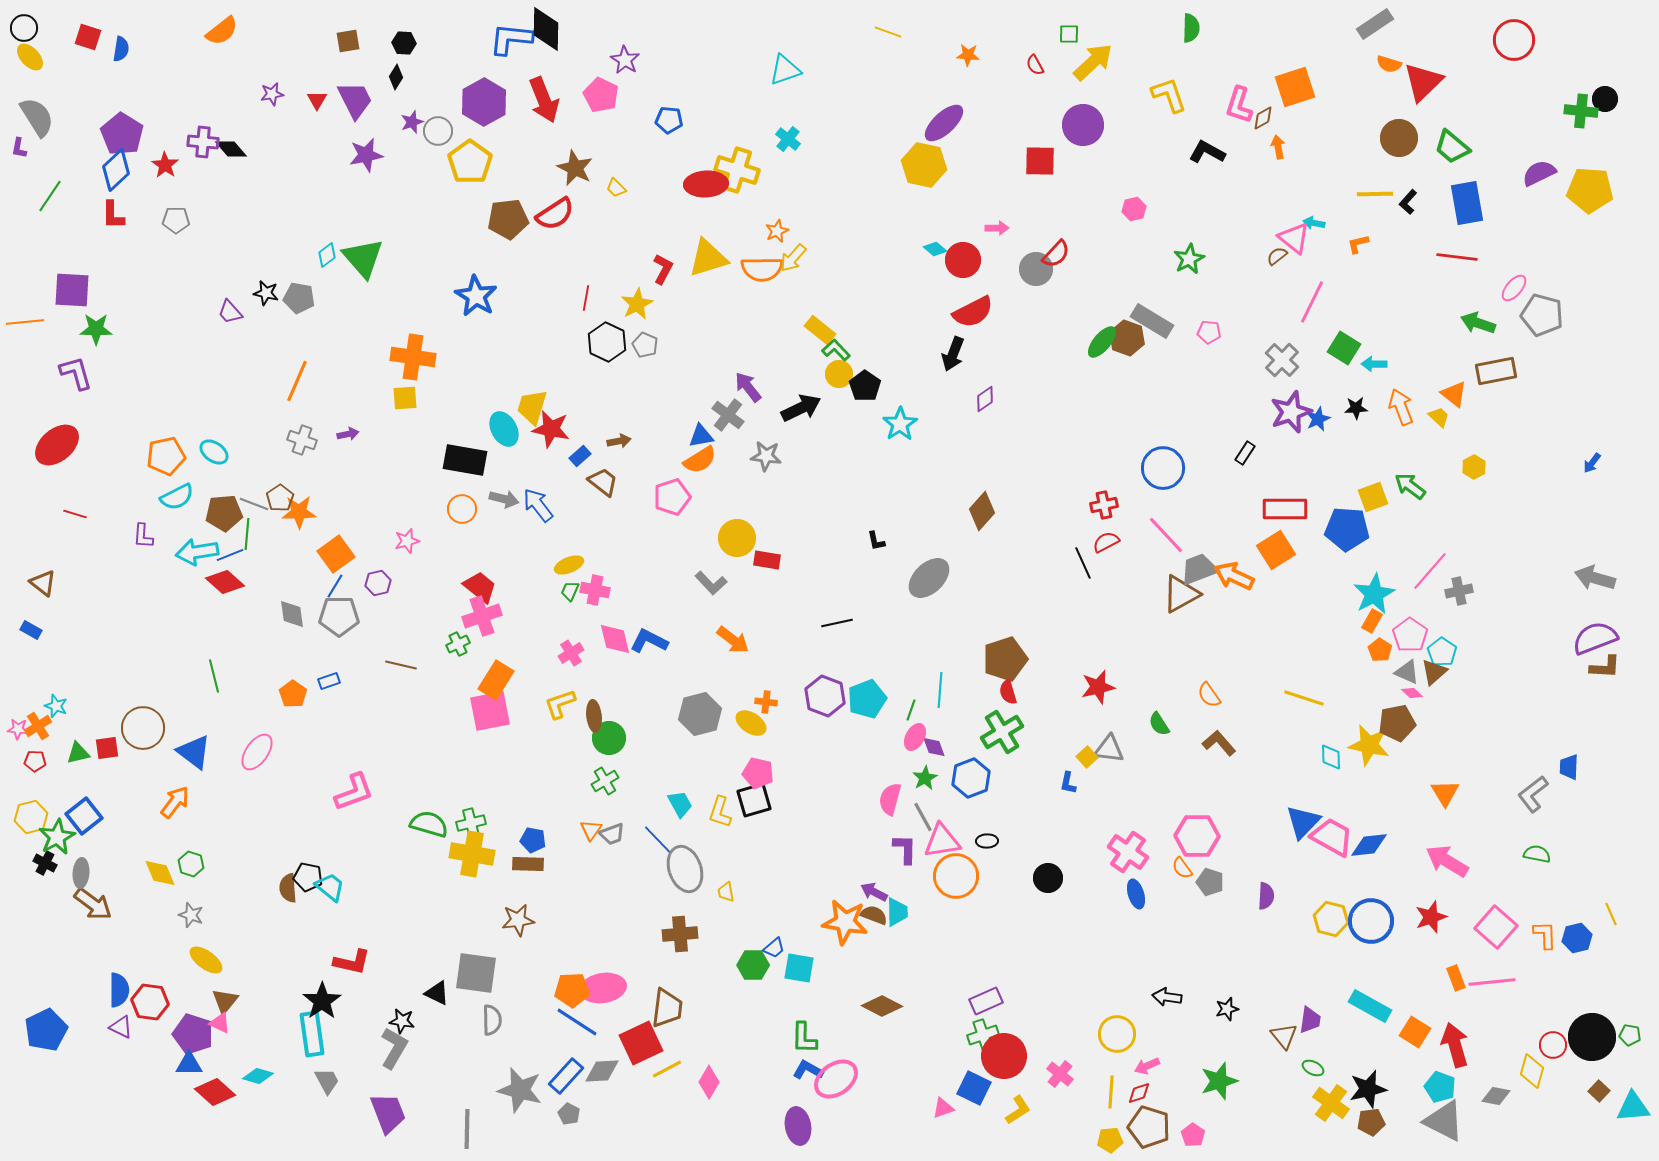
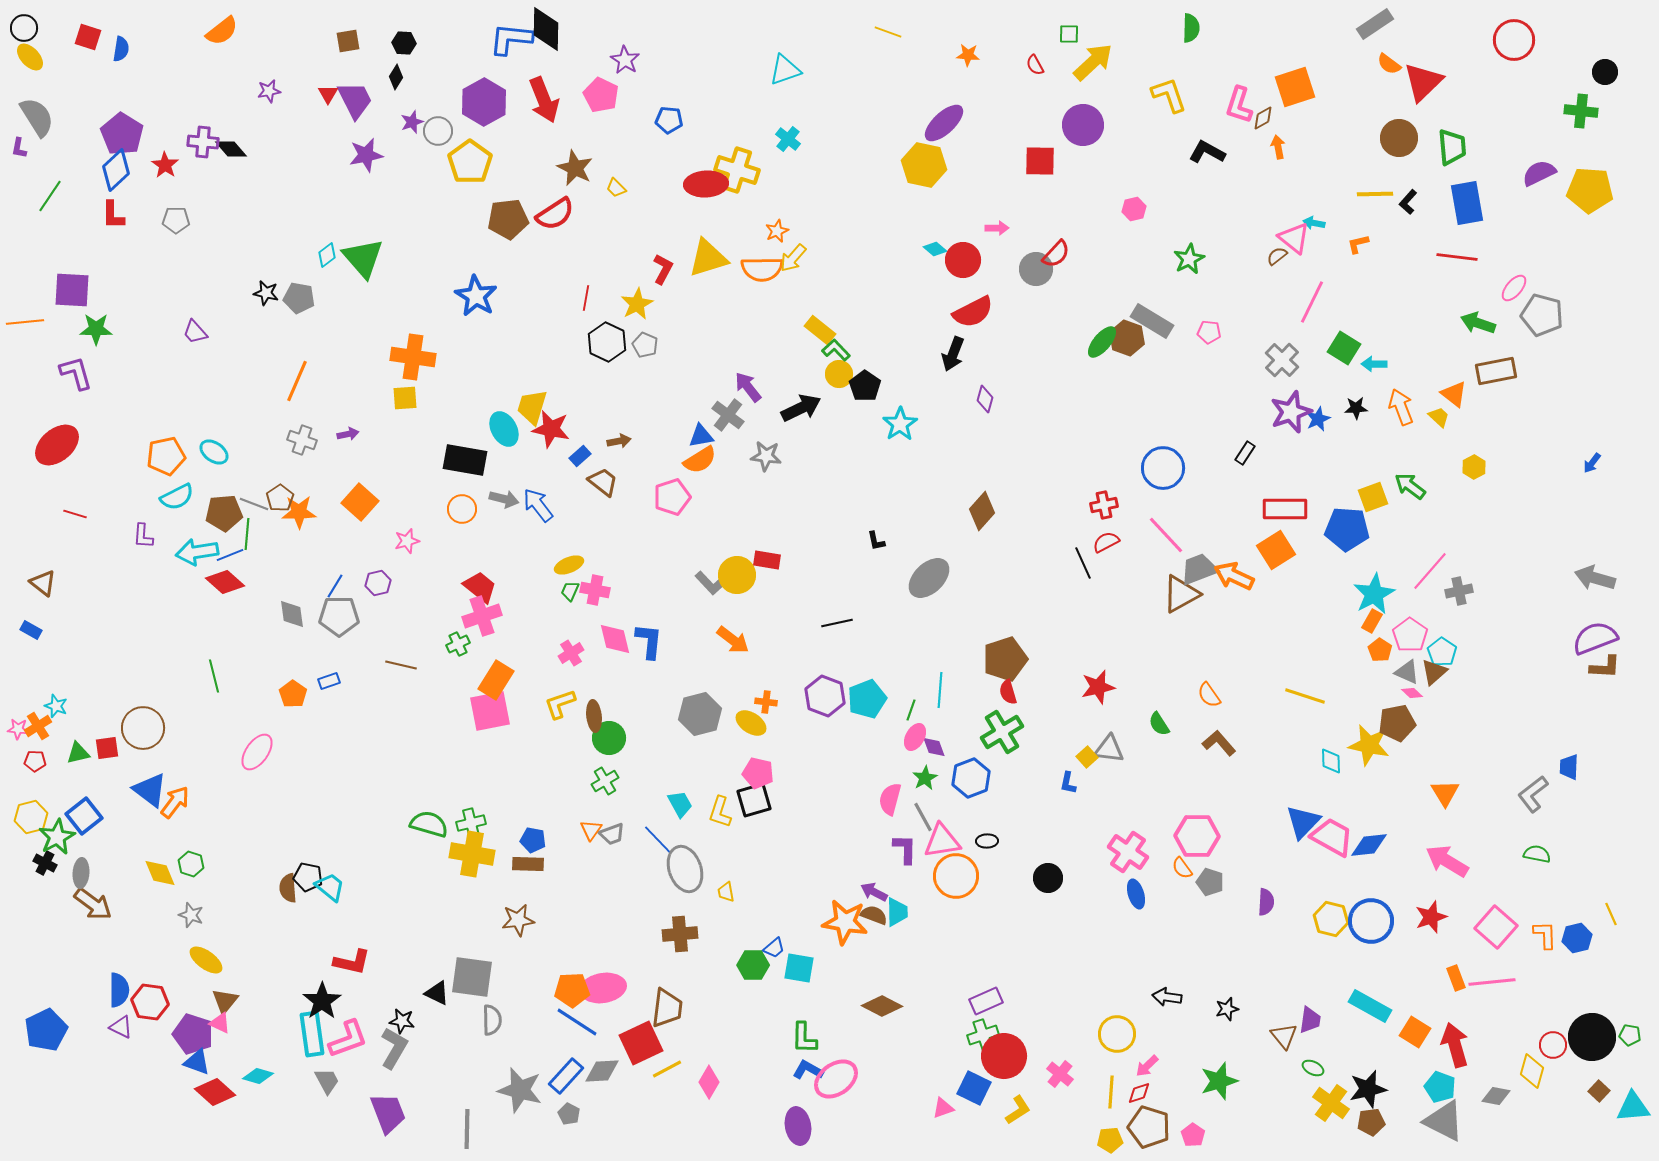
orange semicircle at (1389, 64): rotated 20 degrees clockwise
purple star at (272, 94): moved 3 px left, 3 px up
black circle at (1605, 99): moved 27 px up
red triangle at (317, 100): moved 11 px right, 6 px up
green trapezoid at (1452, 147): rotated 135 degrees counterclockwise
purple trapezoid at (230, 312): moved 35 px left, 20 px down
purple diamond at (985, 399): rotated 40 degrees counterclockwise
yellow circle at (737, 538): moved 37 px down
orange square at (336, 554): moved 24 px right, 52 px up; rotated 12 degrees counterclockwise
blue L-shape at (649, 641): rotated 69 degrees clockwise
yellow line at (1304, 698): moved 1 px right, 2 px up
blue triangle at (194, 752): moved 44 px left, 38 px down
cyan diamond at (1331, 757): moved 4 px down
pink L-shape at (354, 792): moved 6 px left, 247 px down
purple semicircle at (1266, 896): moved 6 px down
gray square at (476, 973): moved 4 px left, 4 px down
blue triangle at (189, 1064): moved 8 px right, 2 px up; rotated 20 degrees clockwise
pink arrow at (1147, 1066): rotated 20 degrees counterclockwise
